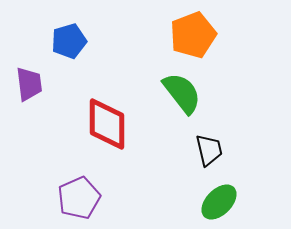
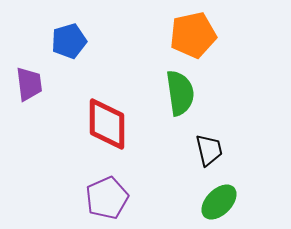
orange pentagon: rotated 9 degrees clockwise
green semicircle: moved 2 px left; rotated 30 degrees clockwise
purple pentagon: moved 28 px right
